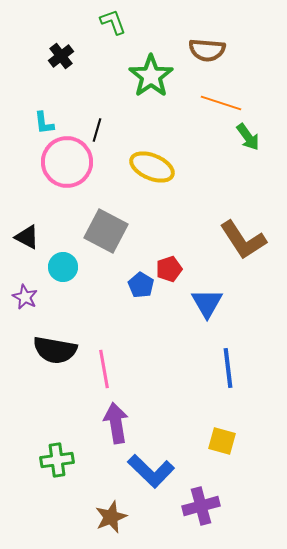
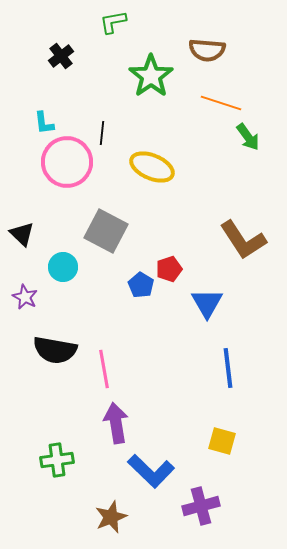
green L-shape: rotated 80 degrees counterclockwise
black line: moved 5 px right, 3 px down; rotated 10 degrees counterclockwise
black triangle: moved 5 px left, 3 px up; rotated 16 degrees clockwise
